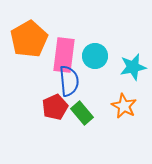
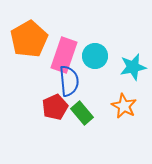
pink rectangle: rotated 12 degrees clockwise
